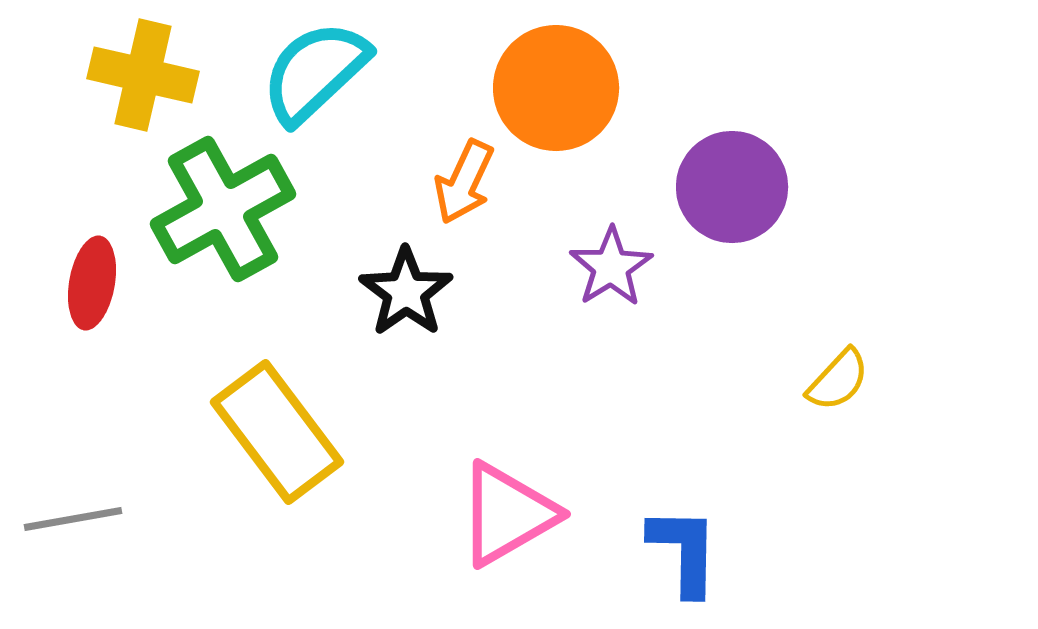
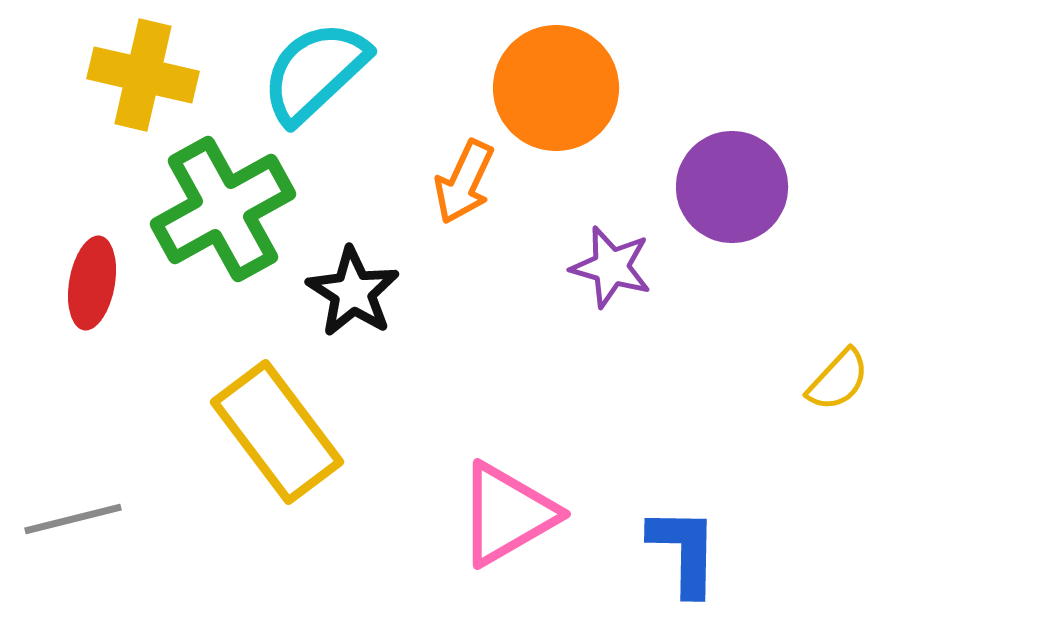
purple star: rotated 24 degrees counterclockwise
black star: moved 53 px left; rotated 4 degrees counterclockwise
gray line: rotated 4 degrees counterclockwise
